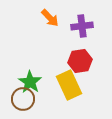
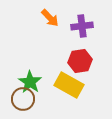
yellow rectangle: rotated 36 degrees counterclockwise
